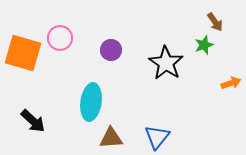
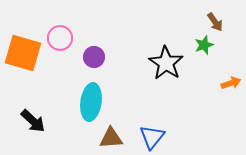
purple circle: moved 17 px left, 7 px down
blue triangle: moved 5 px left
